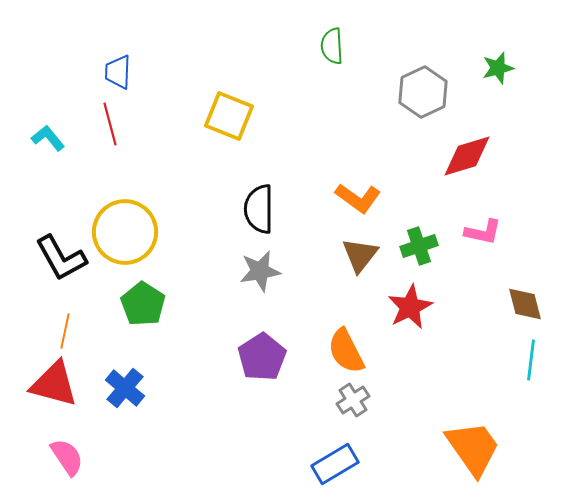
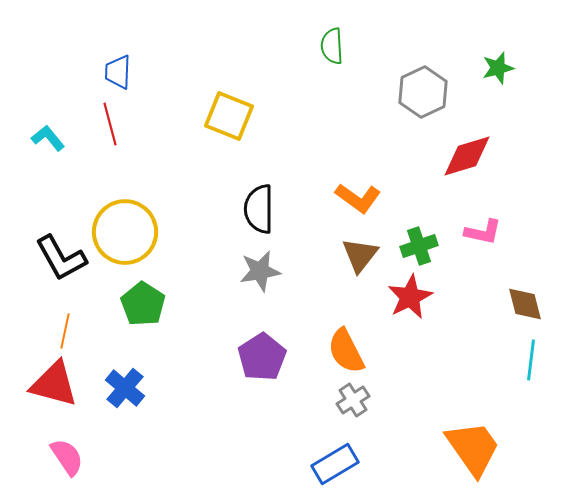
red star: moved 10 px up
